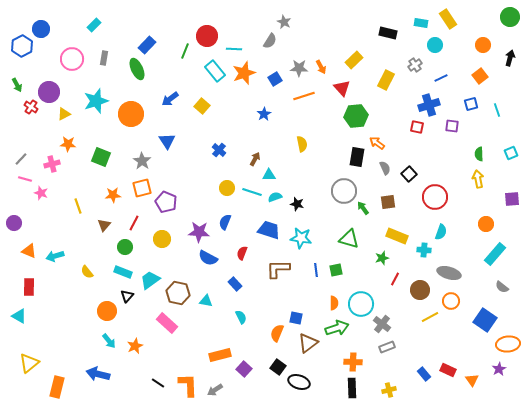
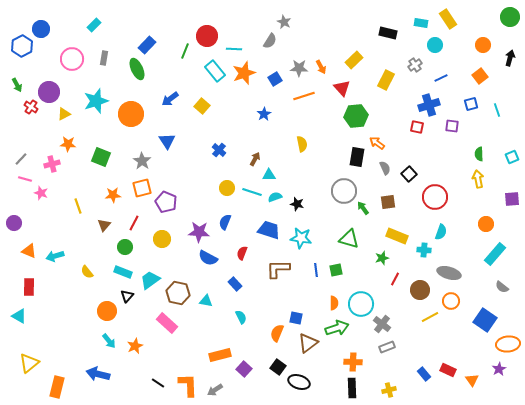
cyan square at (511, 153): moved 1 px right, 4 px down
